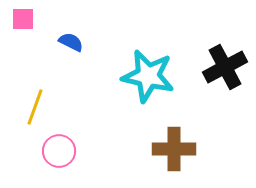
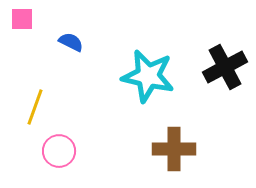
pink square: moved 1 px left
